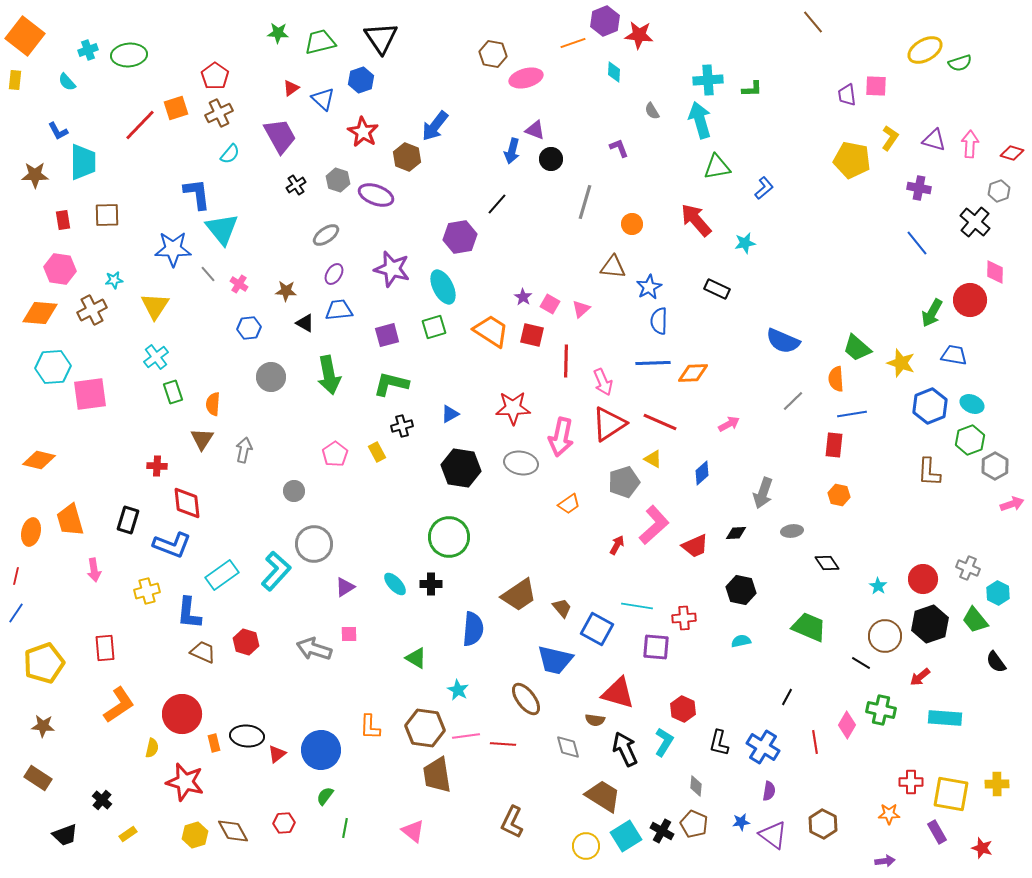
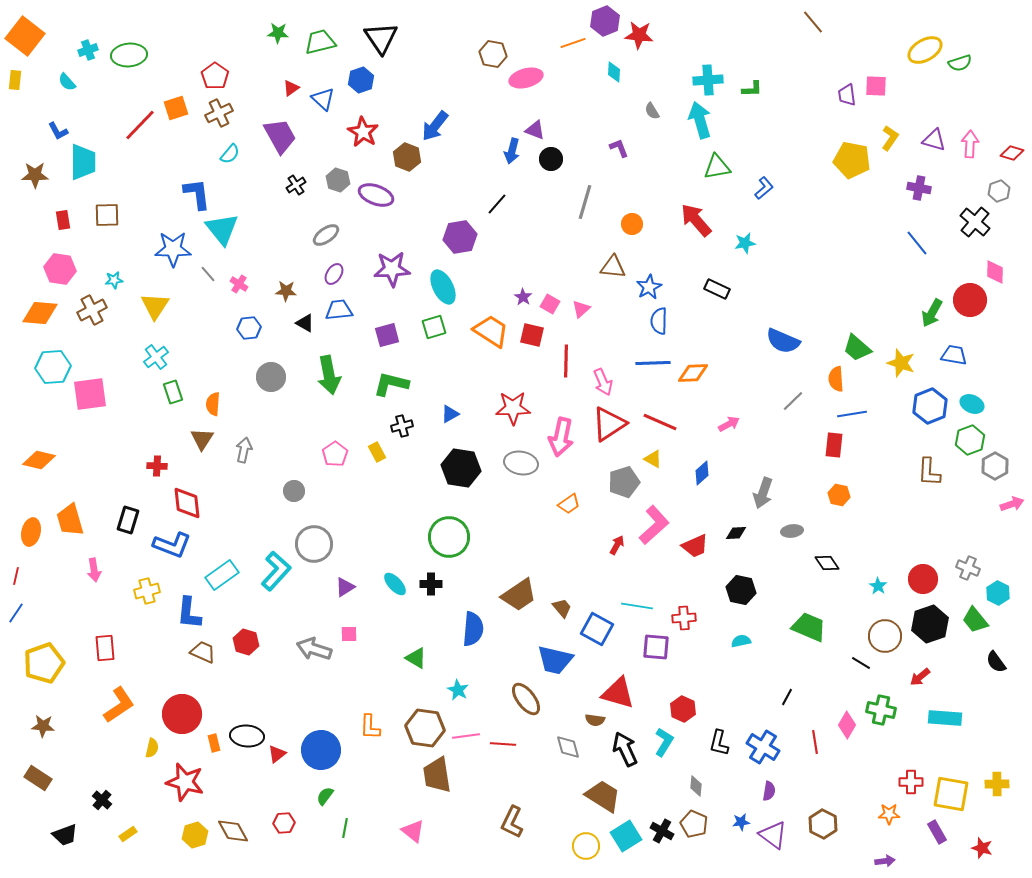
purple star at (392, 269): rotated 18 degrees counterclockwise
